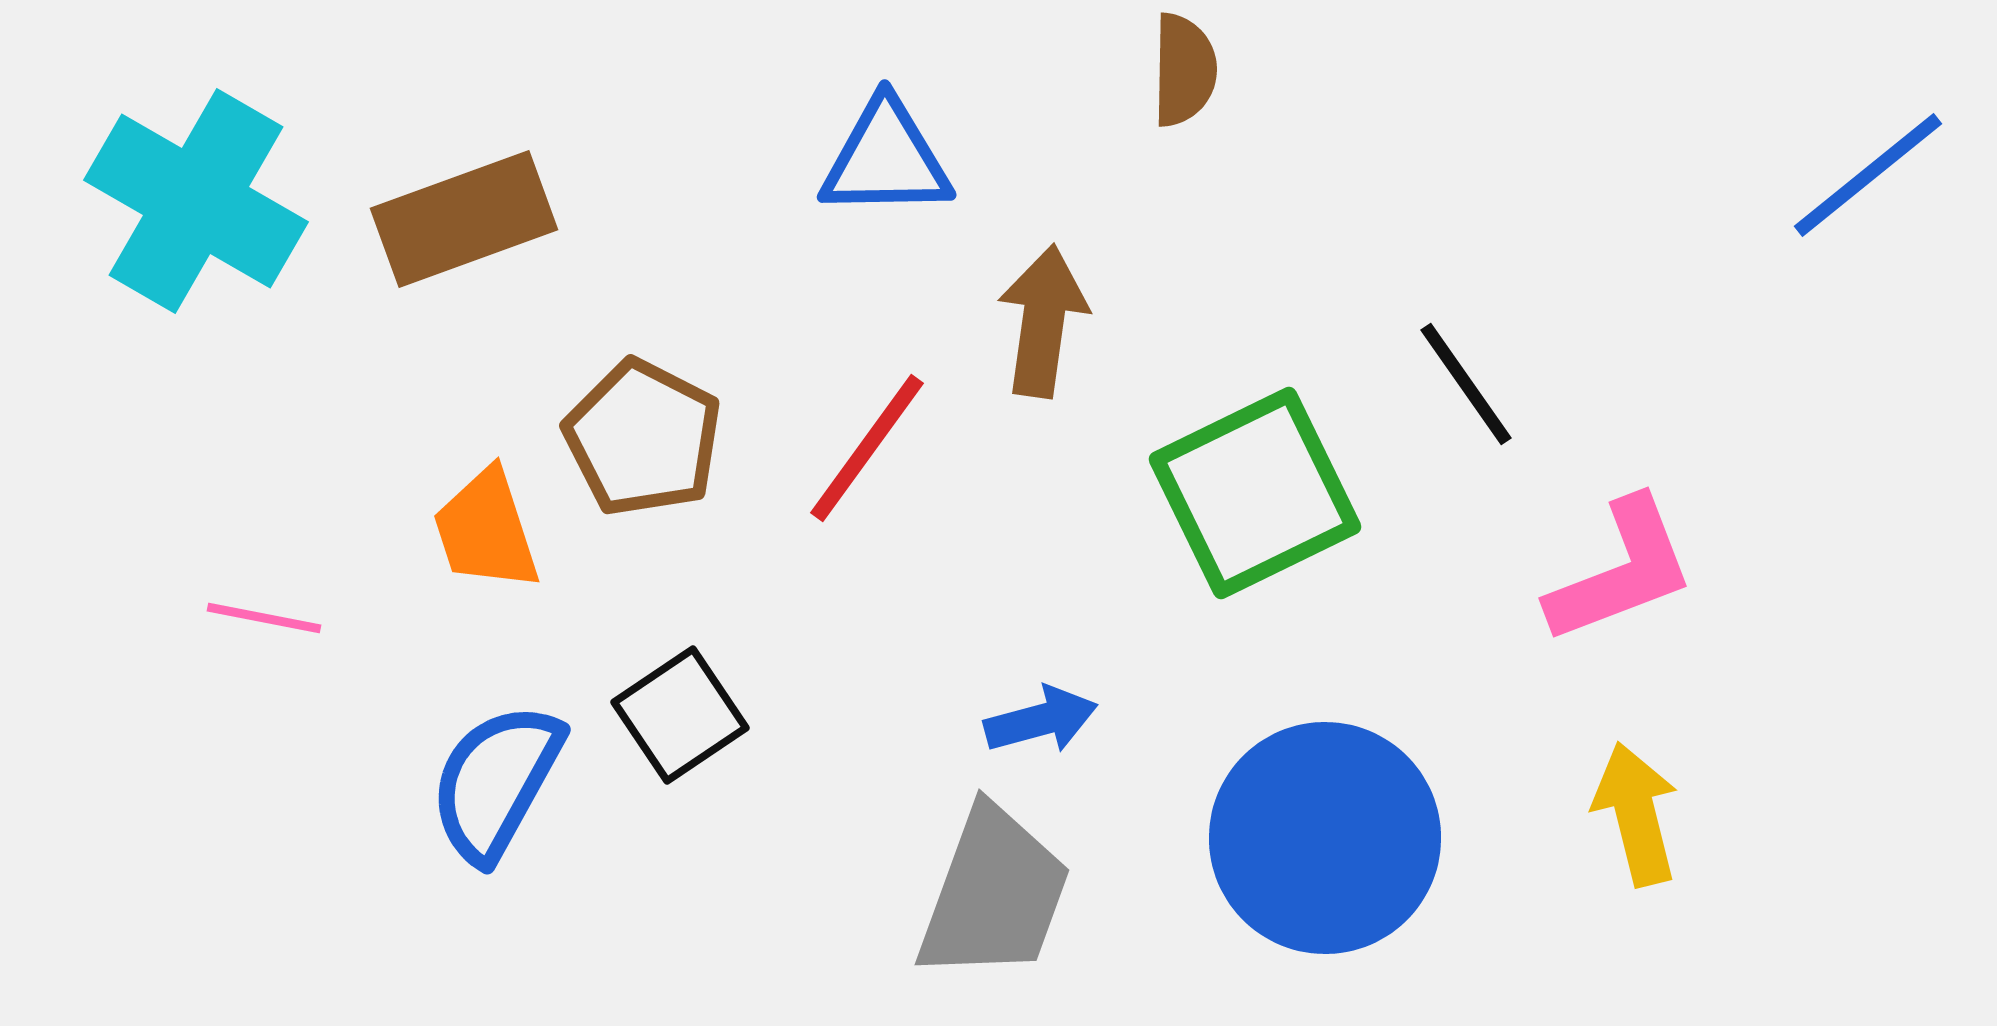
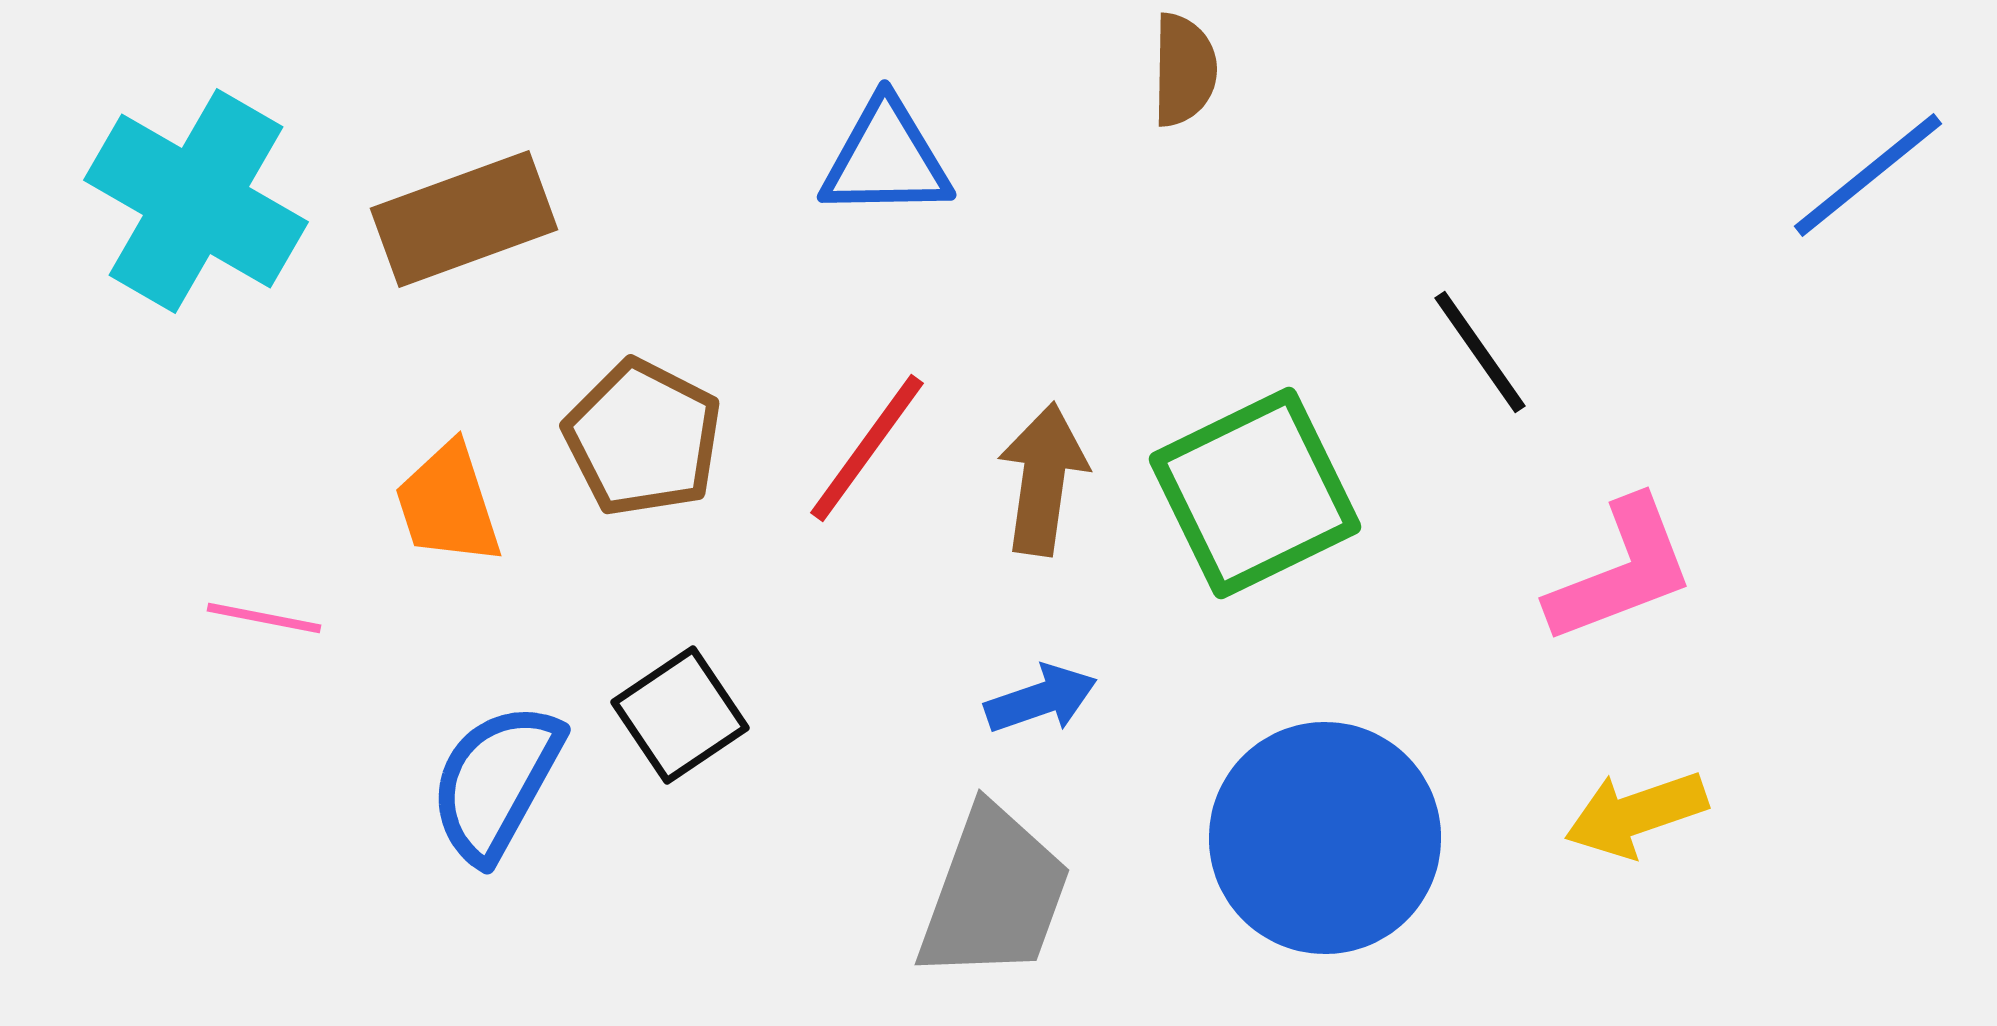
brown arrow: moved 158 px down
black line: moved 14 px right, 32 px up
orange trapezoid: moved 38 px left, 26 px up
blue arrow: moved 21 px up; rotated 4 degrees counterclockwise
yellow arrow: rotated 95 degrees counterclockwise
